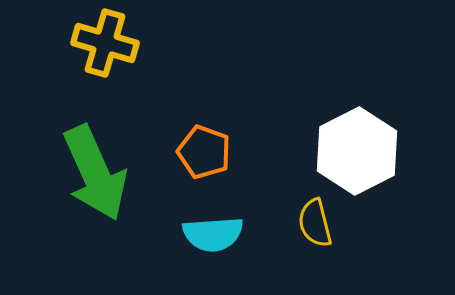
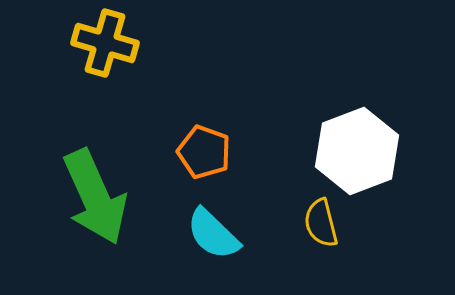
white hexagon: rotated 6 degrees clockwise
green arrow: moved 24 px down
yellow semicircle: moved 6 px right
cyan semicircle: rotated 48 degrees clockwise
